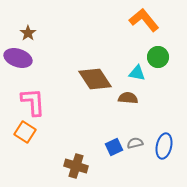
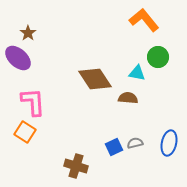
purple ellipse: rotated 24 degrees clockwise
blue ellipse: moved 5 px right, 3 px up
